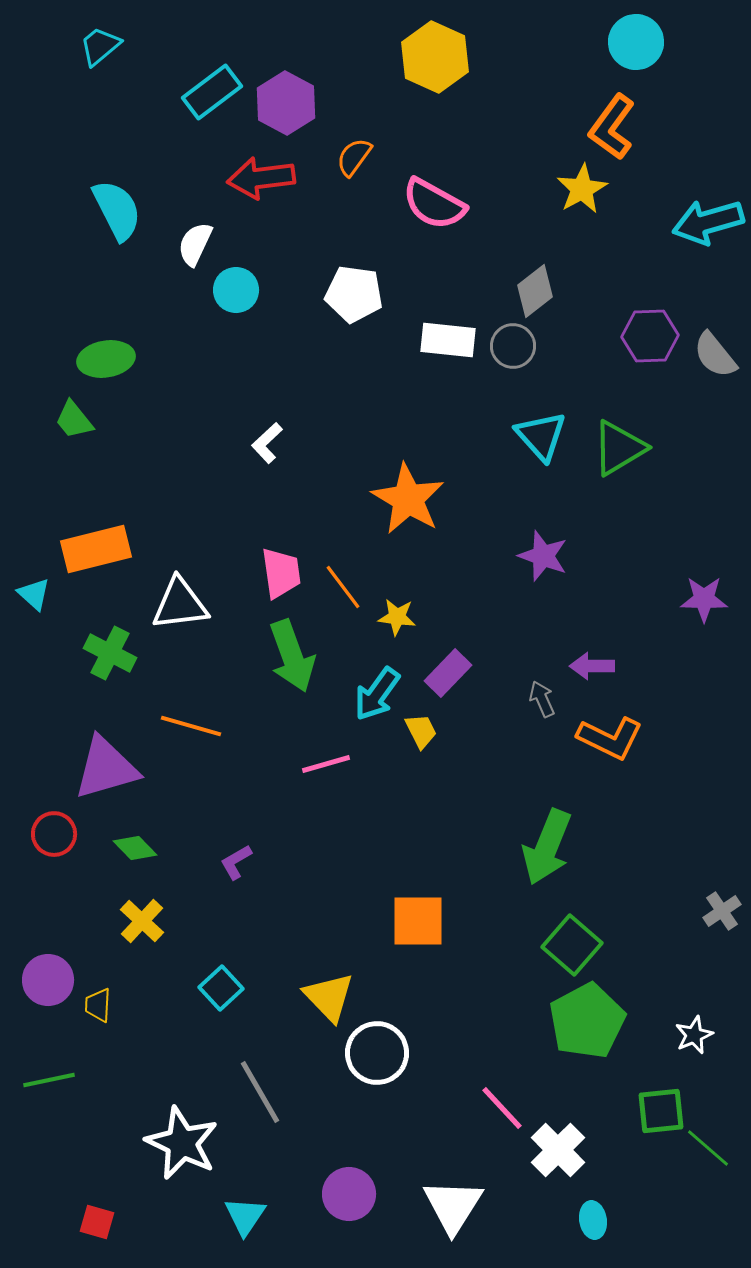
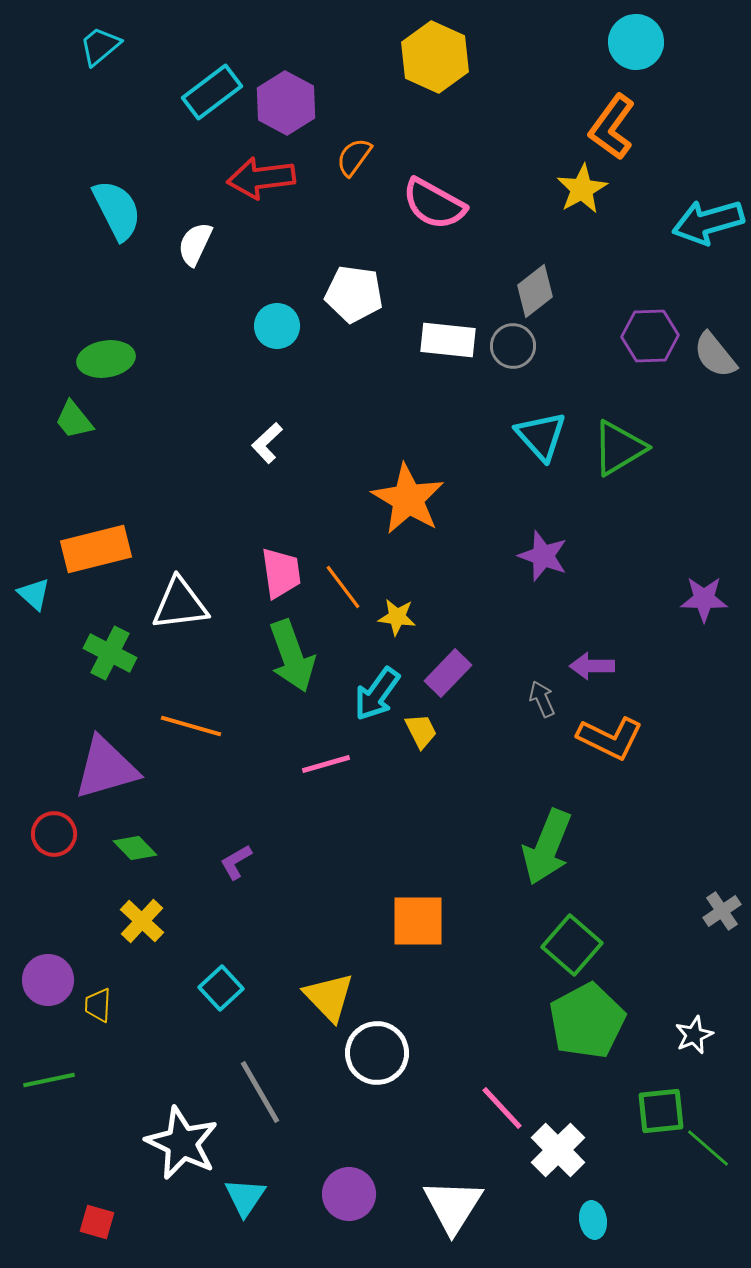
cyan circle at (236, 290): moved 41 px right, 36 px down
cyan triangle at (245, 1216): moved 19 px up
